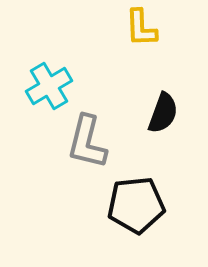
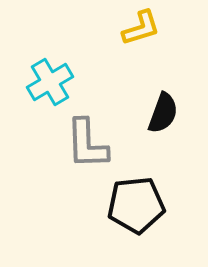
yellow L-shape: rotated 105 degrees counterclockwise
cyan cross: moved 1 px right, 4 px up
gray L-shape: moved 2 px down; rotated 16 degrees counterclockwise
